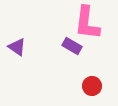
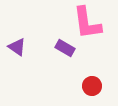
pink L-shape: rotated 15 degrees counterclockwise
purple rectangle: moved 7 px left, 2 px down
